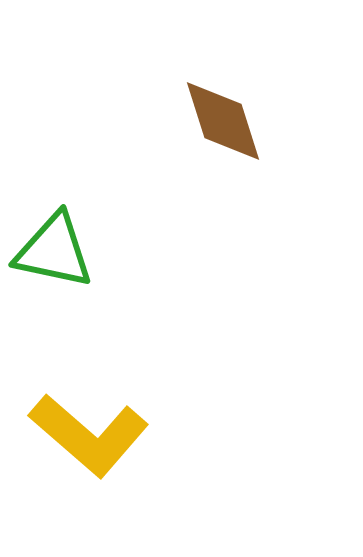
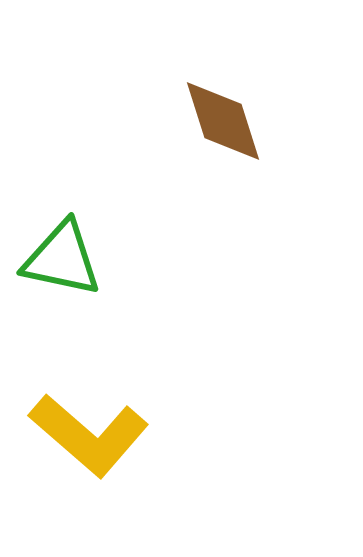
green triangle: moved 8 px right, 8 px down
